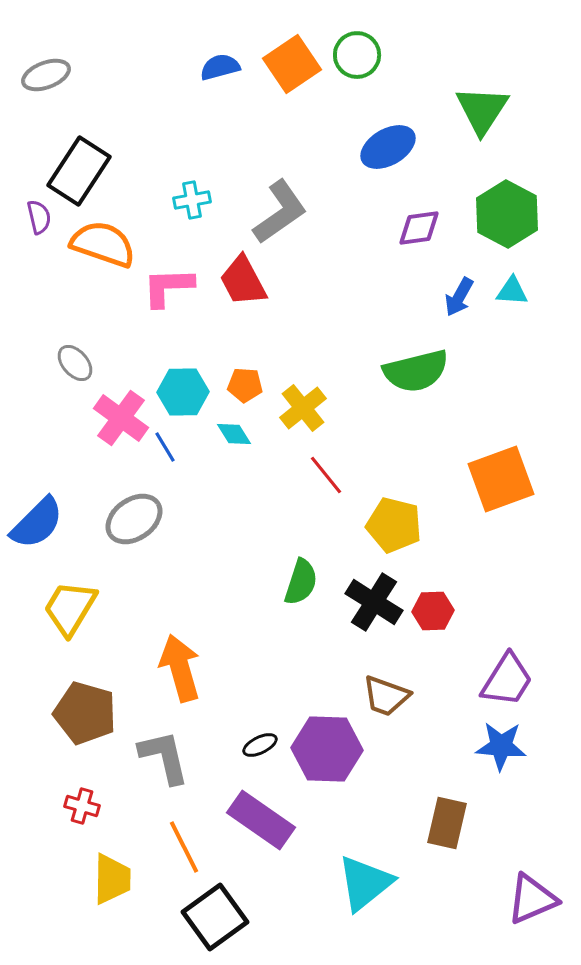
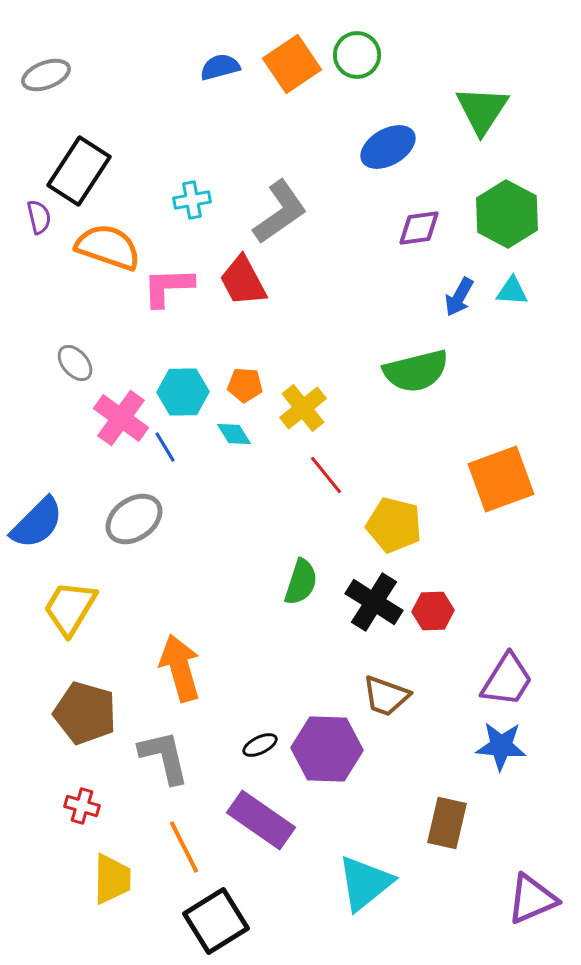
orange semicircle at (103, 244): moved 5 px right, 3 px down
black square at (215, 917): moved 1 px right, 4 px down; rotated 4 degrees clockwise
